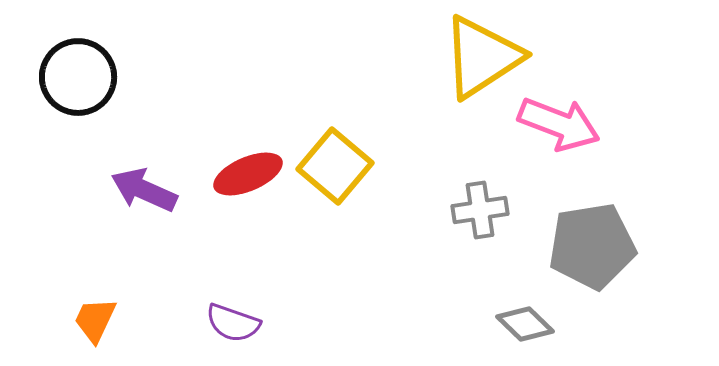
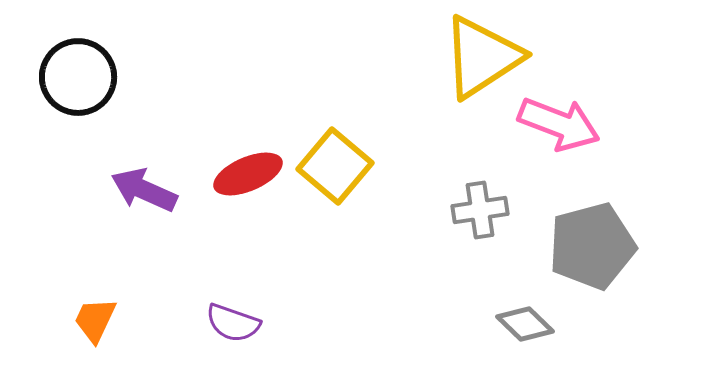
gray pentagon: rotated 6 degrees counterclockwise
